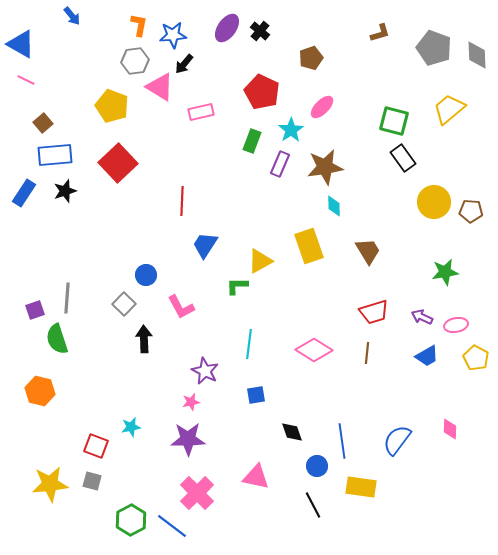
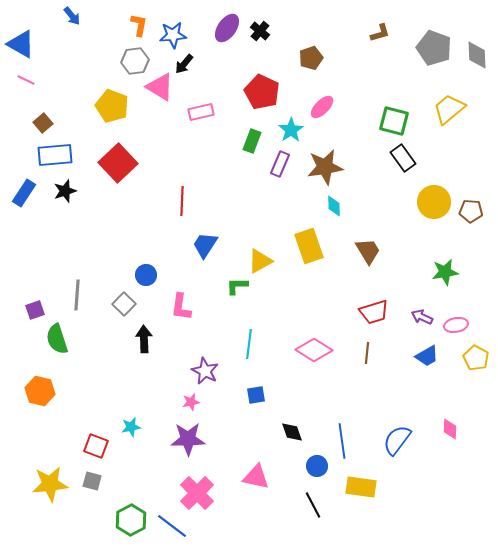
gray line at (67, 298): moved 10 px right, 3 px up
pink L-shape at (181, 307): rotated 36 degrees clockwise
